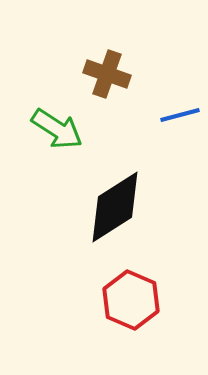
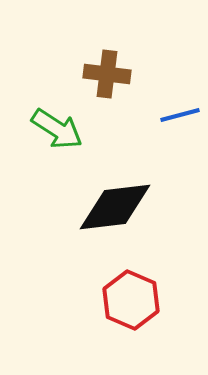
brown cross: rotated 12 degrees counterclockwise
black diamond: rotated 26 degrees clockwise
